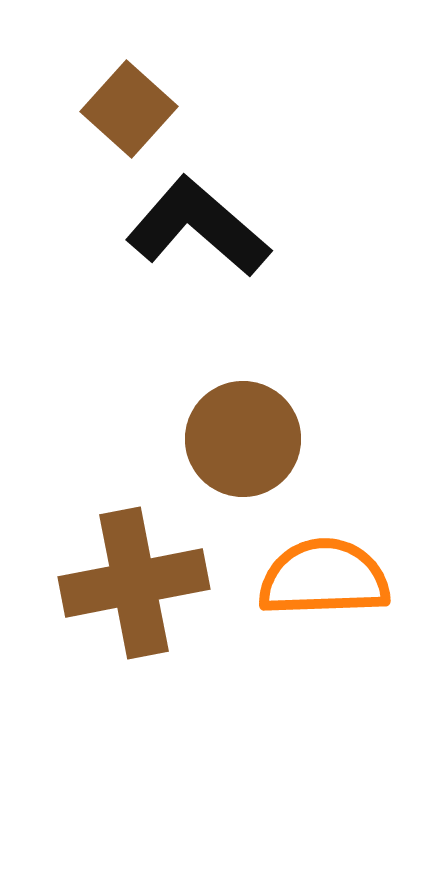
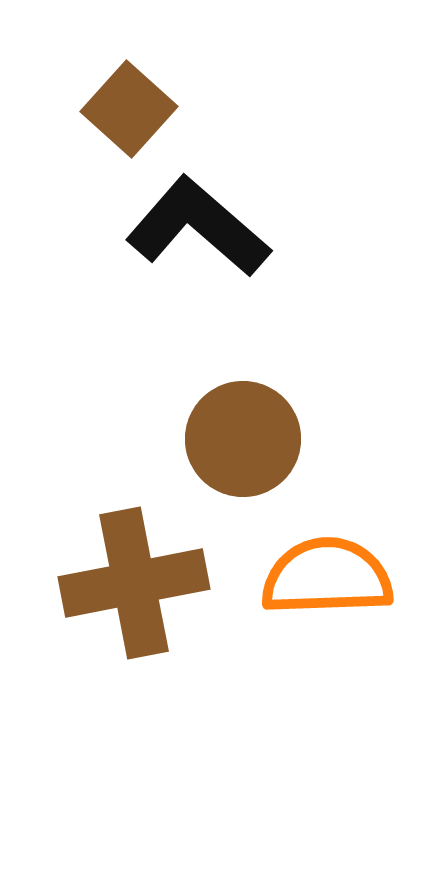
orange semicircle: moved 3 px right, 1 px up
